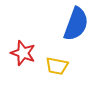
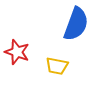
red star: moved 6 px left, 1 px up
